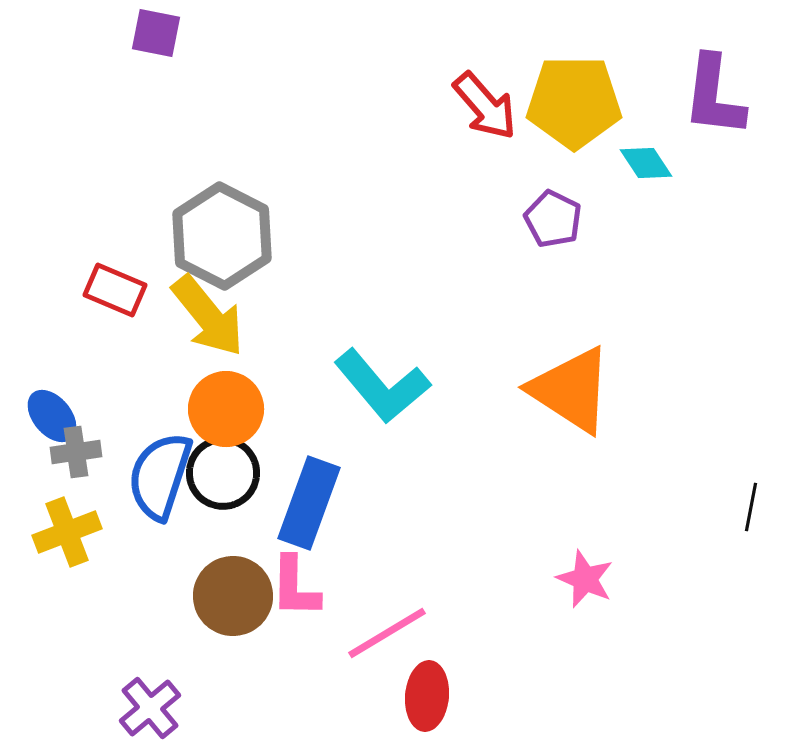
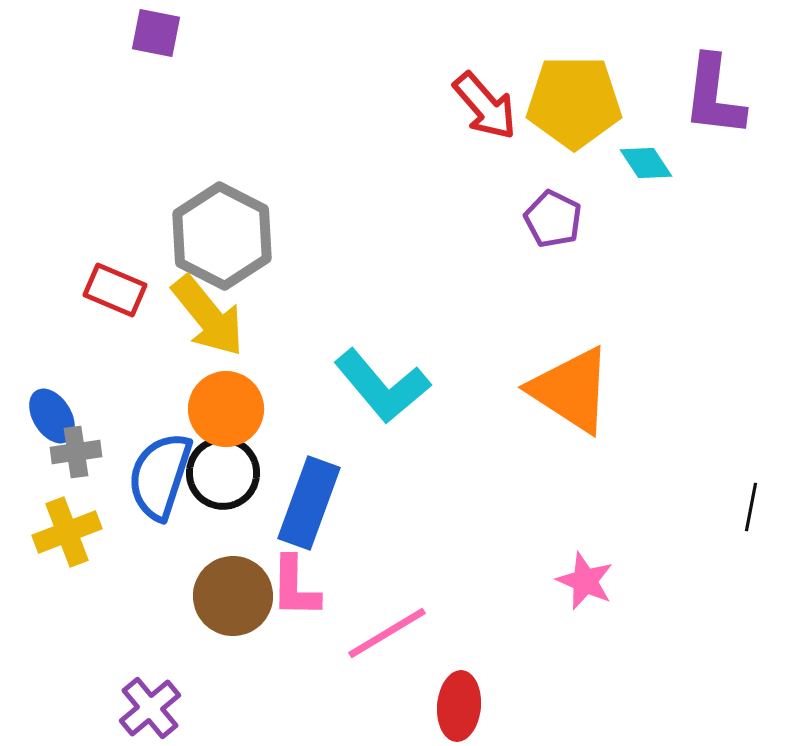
blue ellipse: rotated 8 degrees clockwise
pink star: moved 2 px down
red ellipse: moved 32 px right, 10 px down
